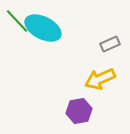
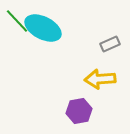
yellow arrow: rotated 20 degrees clockwise
